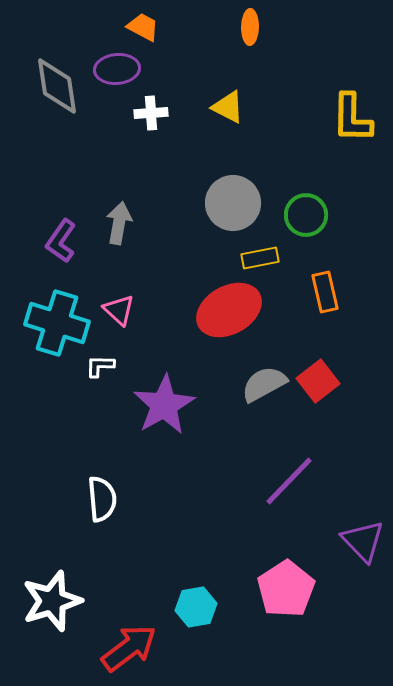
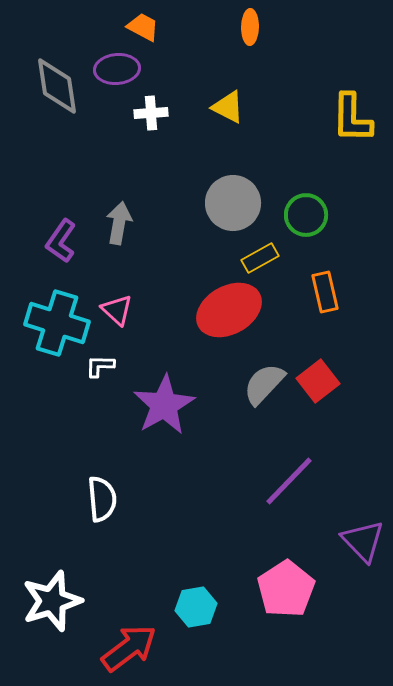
yellow rectangle: rotated 18 degrees counterclockwise
pink triangle: moved 2 px left
gray semicircle: rotated 18 degrees counterclockwise
